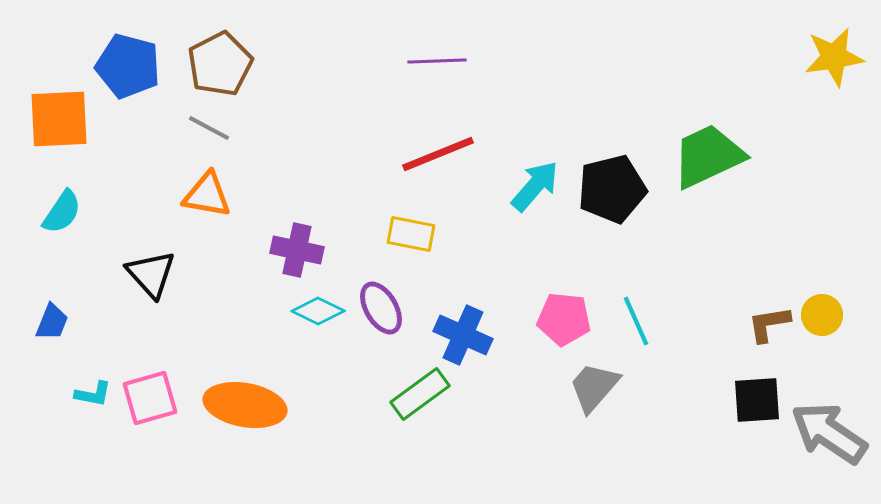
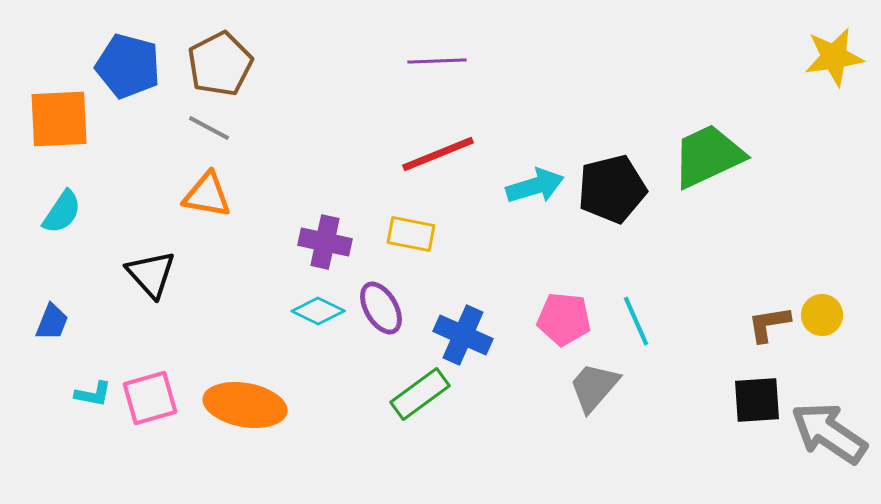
cyan arrow: rotated 32 degrees clockwise
purple cross: moved 28 px right, 8 px up
